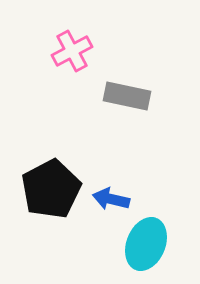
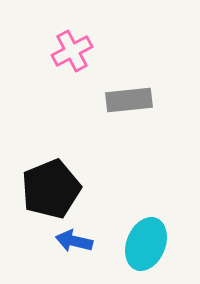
gray rectangle: moved 2 px right, 4 px down; rotated 18 degrees counterclockwise
black pentagon: rotated 6 degrees clockwise
blue arrow: moved 37 px left, 42 px down
